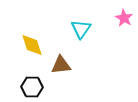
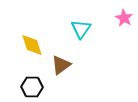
brown triangle: rotated 30 degrees counterclockwise
